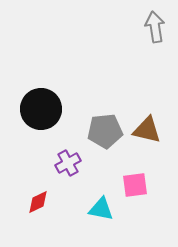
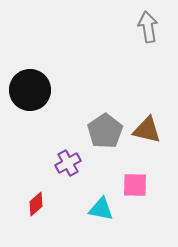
gray arrow: moved 7 px left
black circle: moved 11 px left, 19 px up
gray pentagon: rotated 28 degrees counterclockwise
pink square: rotated 8 degrees clockwise
red diamond: moved 2 px left, 2 px down; rotated 15 degrees counterclockwise
